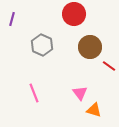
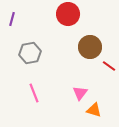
red circle: moved 6 px left
gray hexagon: moved 12 px left, 8 px down; rotated 25 degrees clockwise
pink triangle: rotated 14 degrees clockwise
